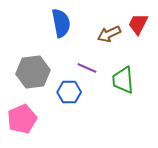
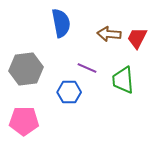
red trapezoid: moved 1 px left, 14 px down
brown arrow: rotated 30 degrees clockwise
gray hexagon: moved 7 px left, 3 px up
pink pentagon: moved 2 px right, 2 px down; rotated 24 degrees clockwise
